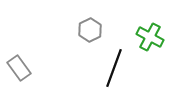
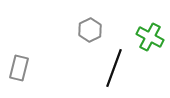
gray rectangle: rotated 50 degrees clockwise
